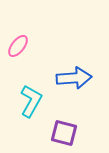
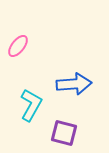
blue arrow: moved 6 px down
cyan L-shape: moved 4 px down
